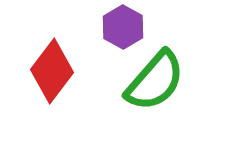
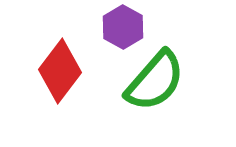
red diamond: moved 8 px right
